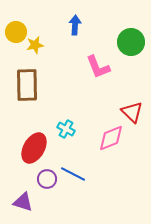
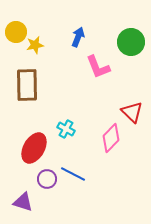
blue arrow: moved 3 px right, 12 px down; rotated 18 degrees clockwise
pink diamond: rotated 24 degrees counterclockwise
